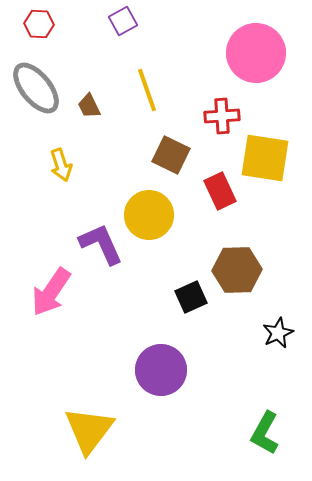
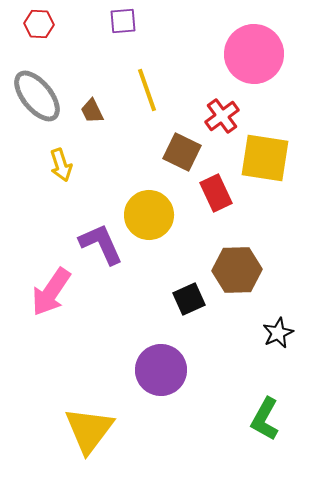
purple square: rotated 24 degrees clockwise
pink circle: moved 2 px left, 1 px down
gray ellipse: moved 1 px right, 8 px down
brown trapezoid: moved 3 px right, 5 px down
red cross: rotated 32 degrees counterclockwise
brown square: moved 11 px right, 3 px up
red rectangle: moved 4 px left, 2 px down
black square: moved 2 px left, 2 px down
green L-shape: moved 14 px up
